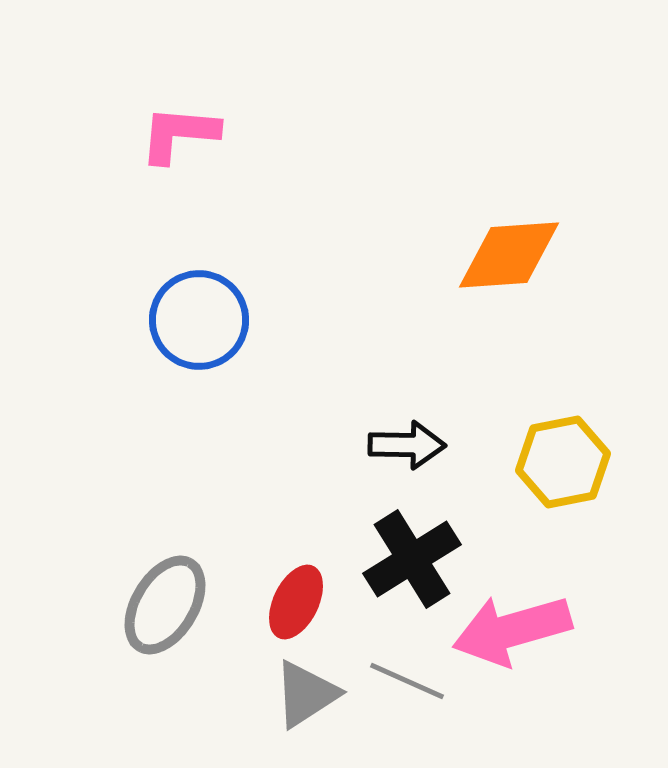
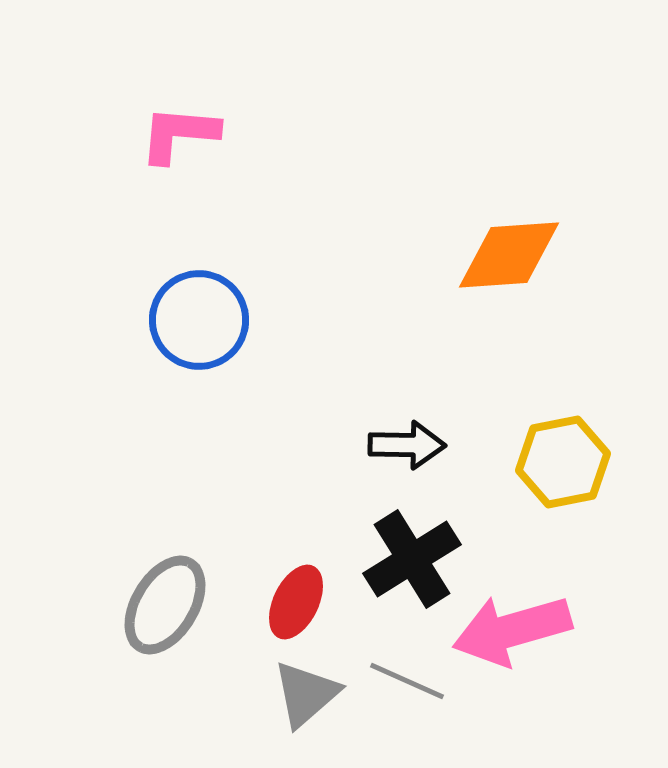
gray triangle: rotated 8 degrees counterclockwise
